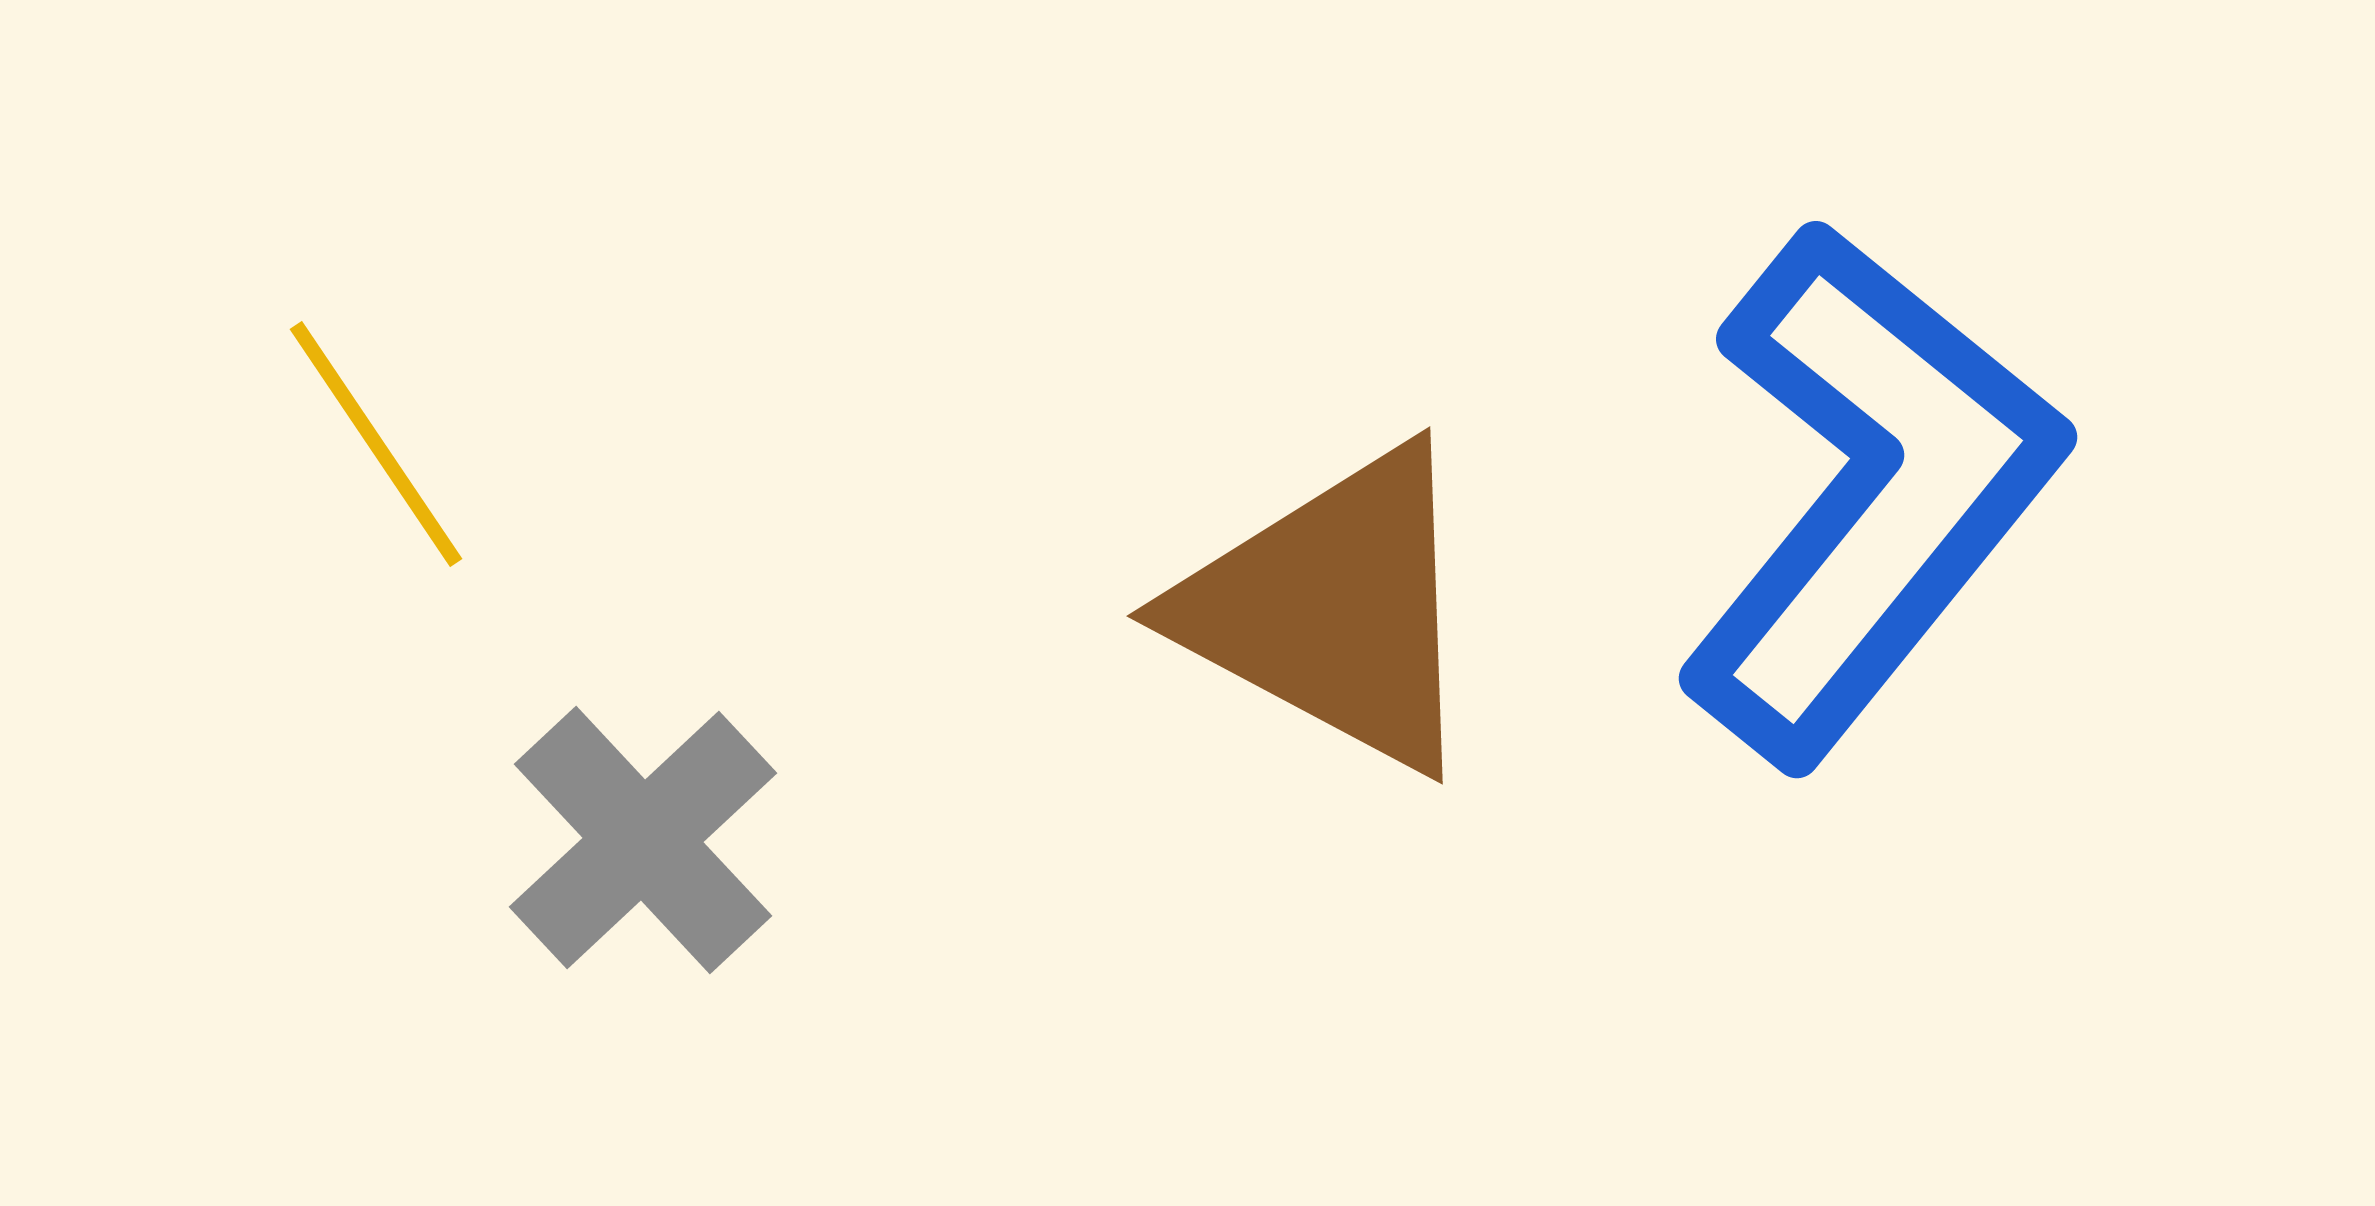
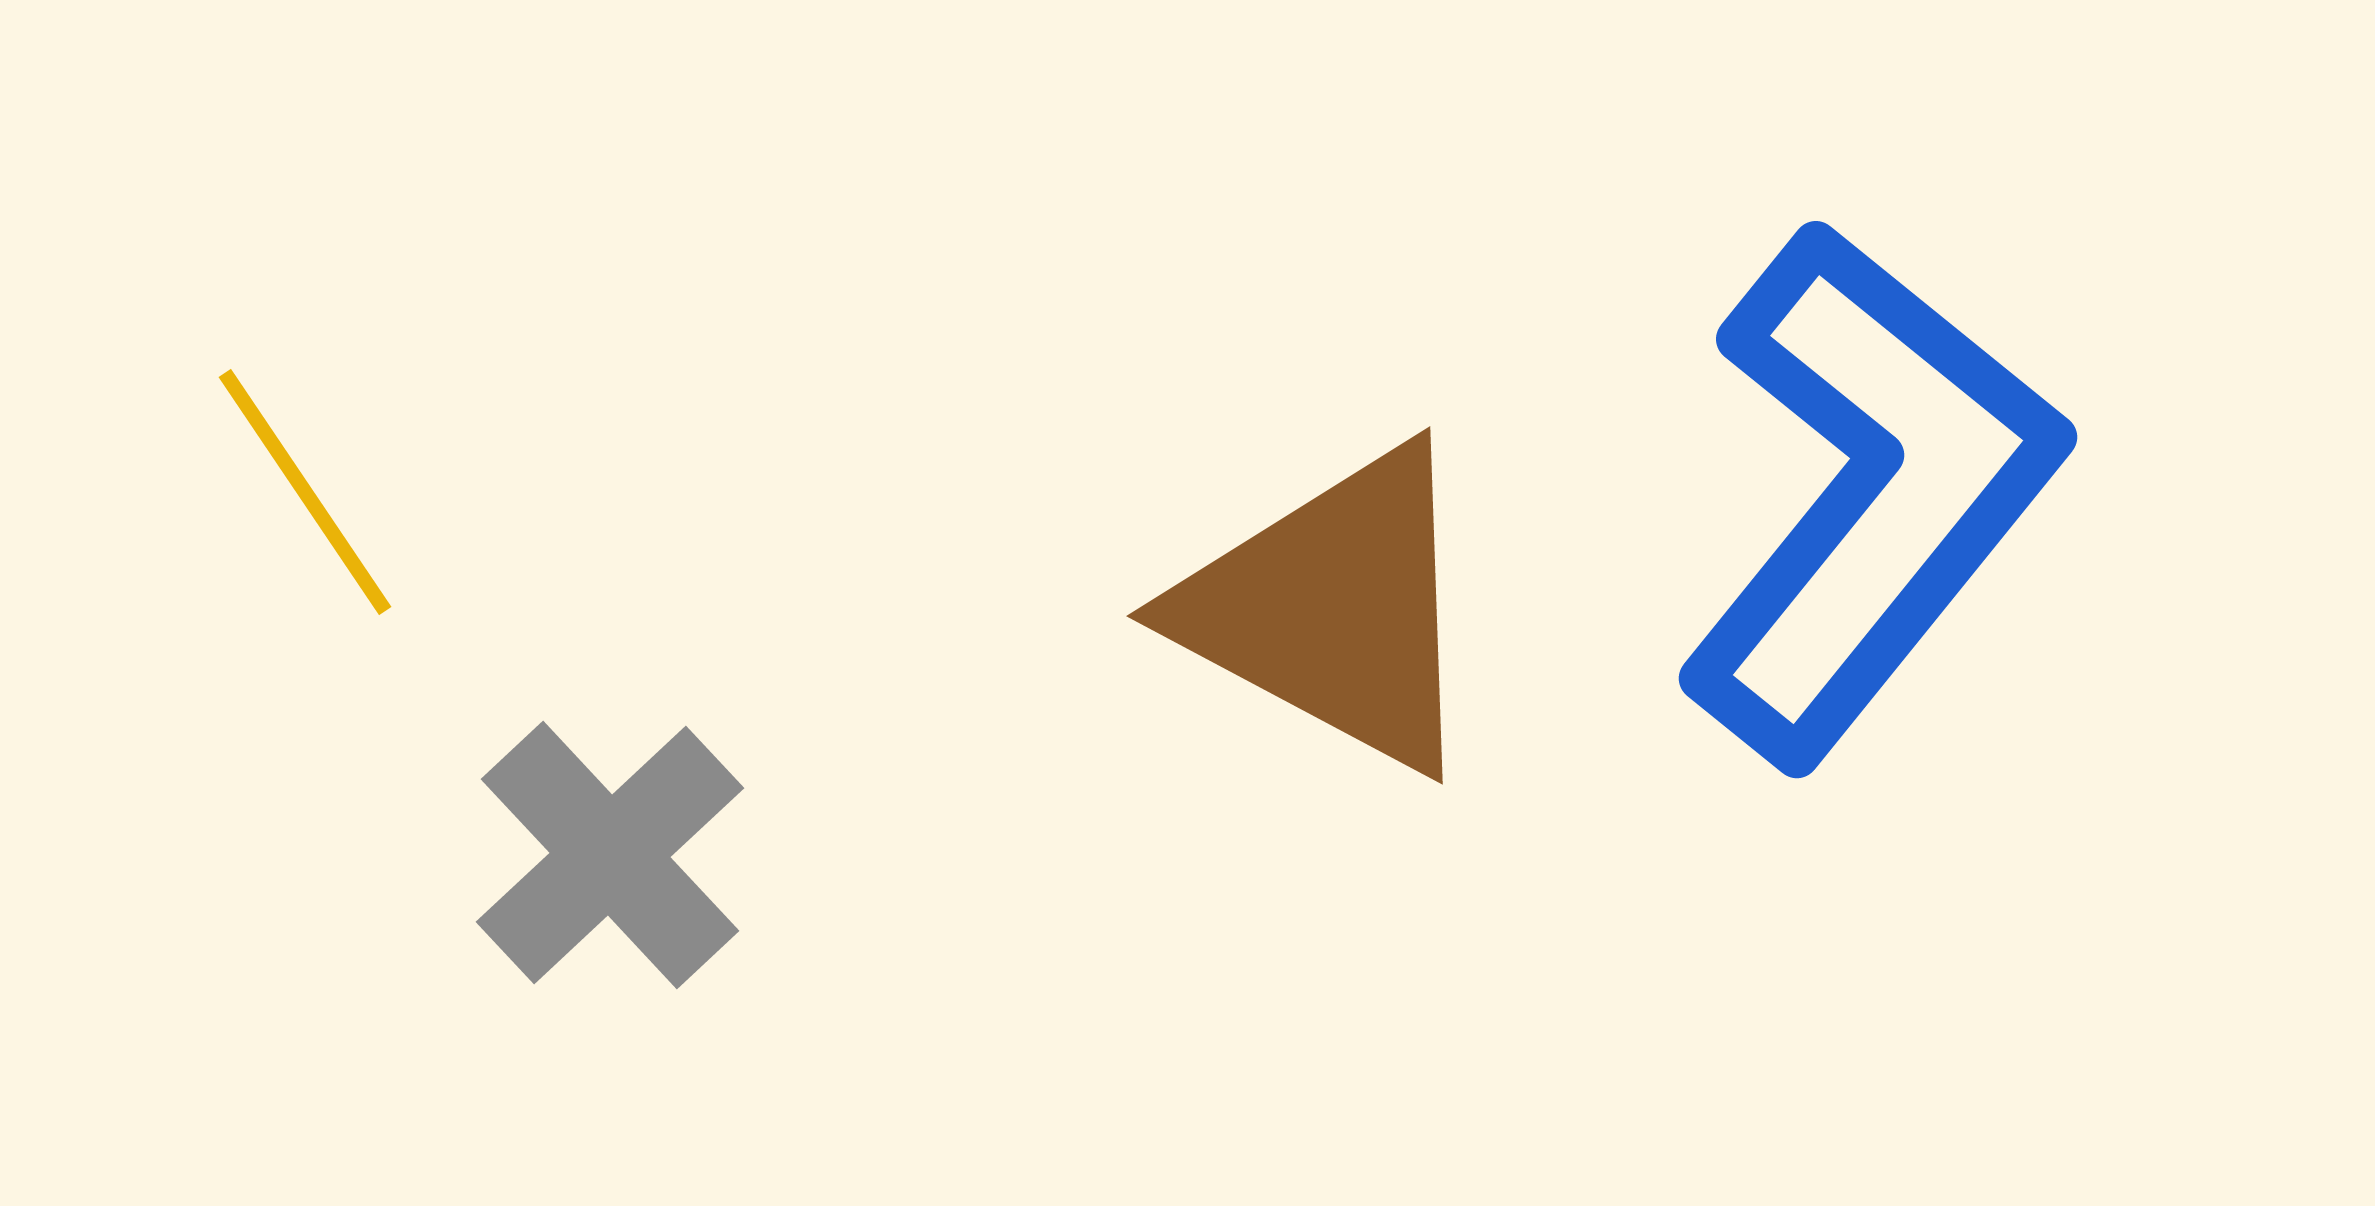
yellow line: moved 71 px left, 48 px down
gray cross: moved 33 px left, 15 px down
